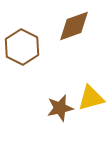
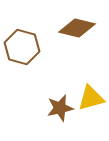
brown diamond: moved 3 px right, 2 px down; rotated 33 degrees clockwise
brown hexagon: rotated 12 degrees counterclockwise
